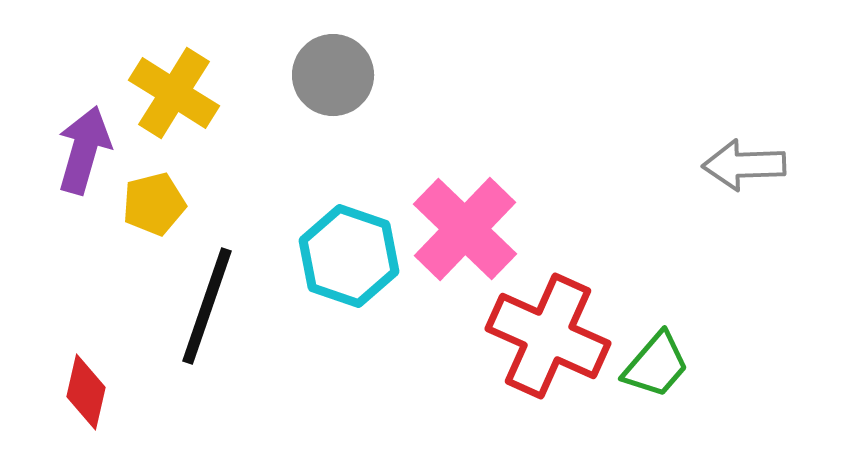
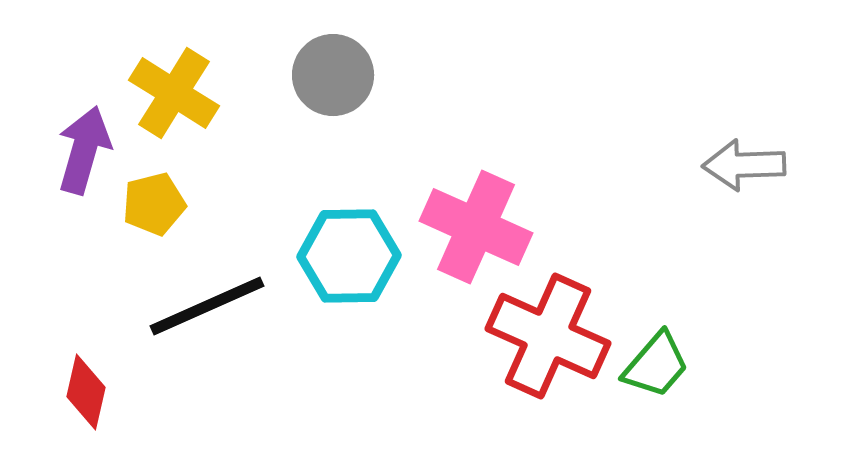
pink cross: moved 11 px right, 2 px up; rotated 20 degrees counterclockwise
cyan hexagon: rotated 20 degrees counterclockwise
black line: rotated 47 degrees clockwise
